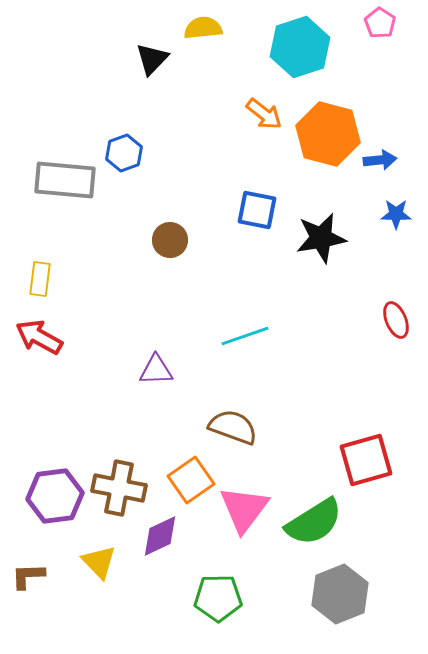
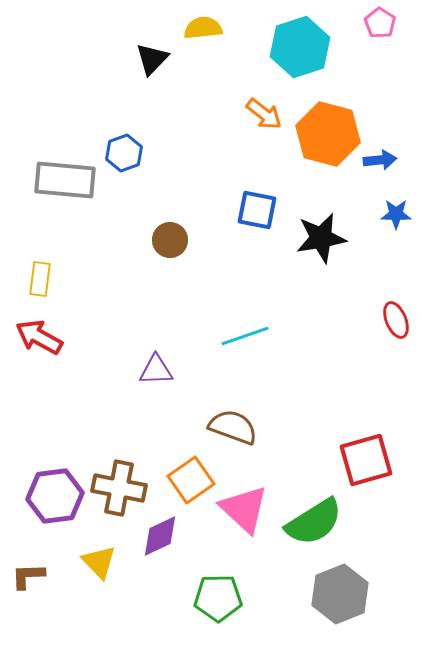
pink triangle: rotated 24 degrees counterclockwise
